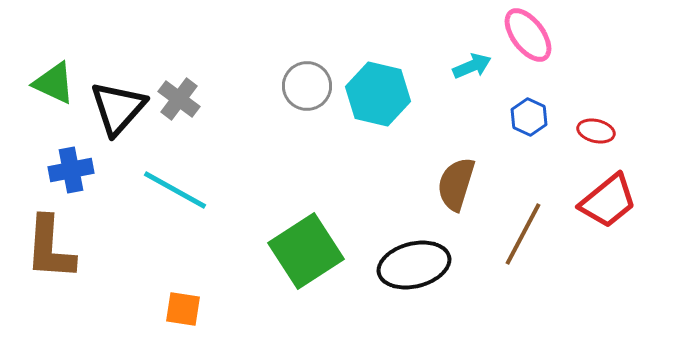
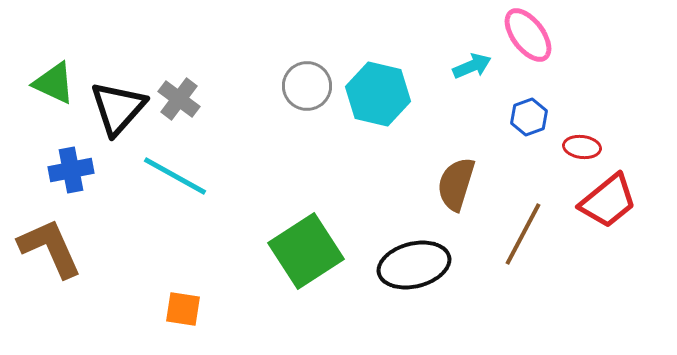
blue hexagon: rotated 15 degrees clockwise
red ellipse: moved 14 px left, 16 px down; rotated 6 degrees counterclockwise
cyan line: moved 14 px up
brown L-shape: rotated 152 degrees clockwise
